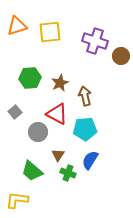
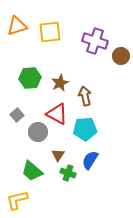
gray square: moved 2 px right, 3 px down
yellow L-shape: rotated 20 degrees counterclockwise
